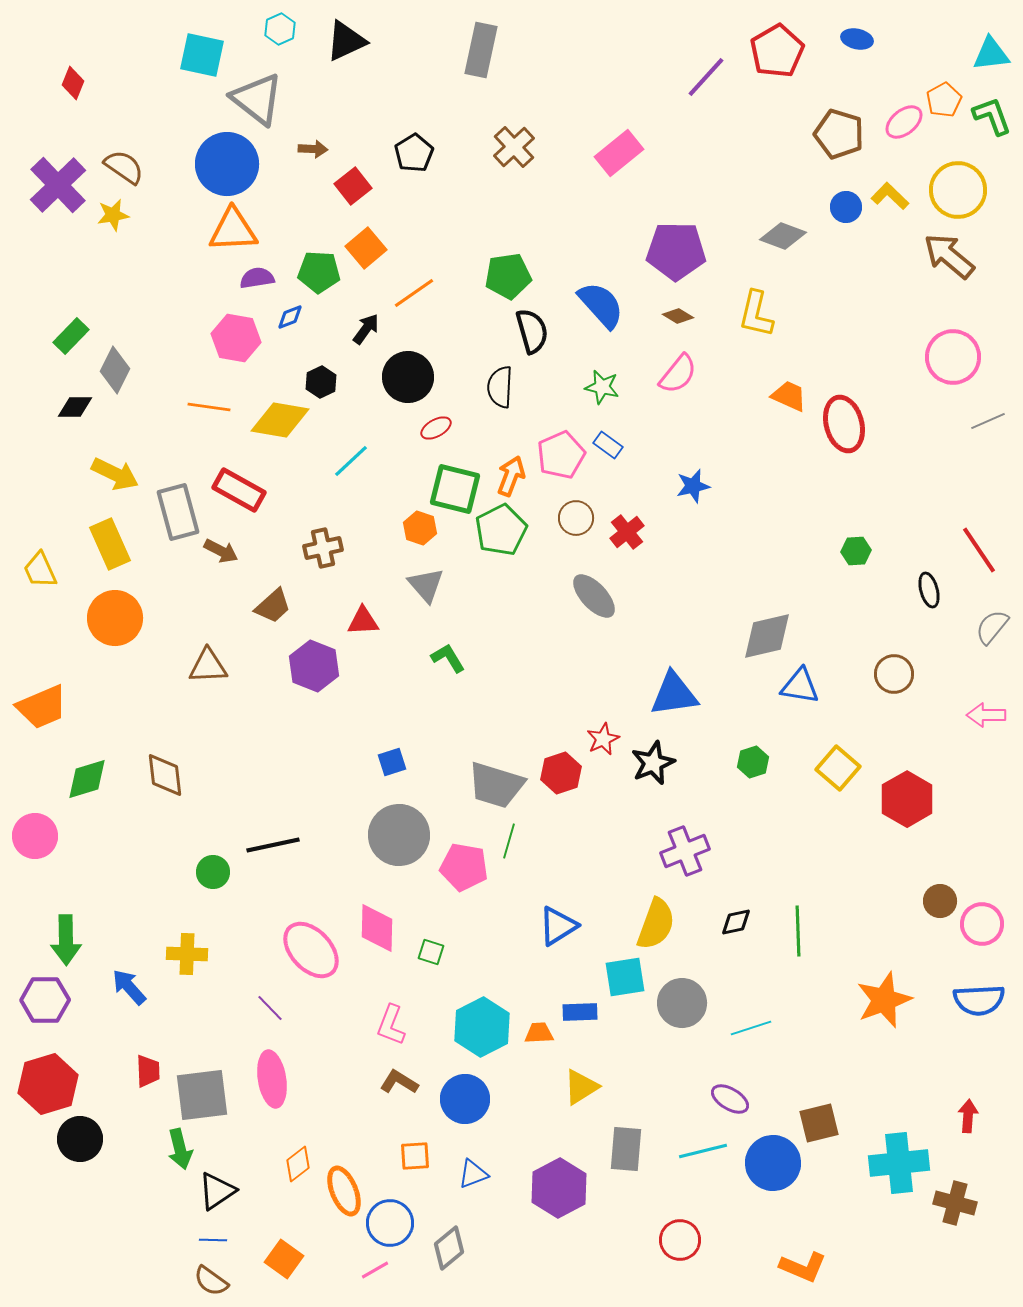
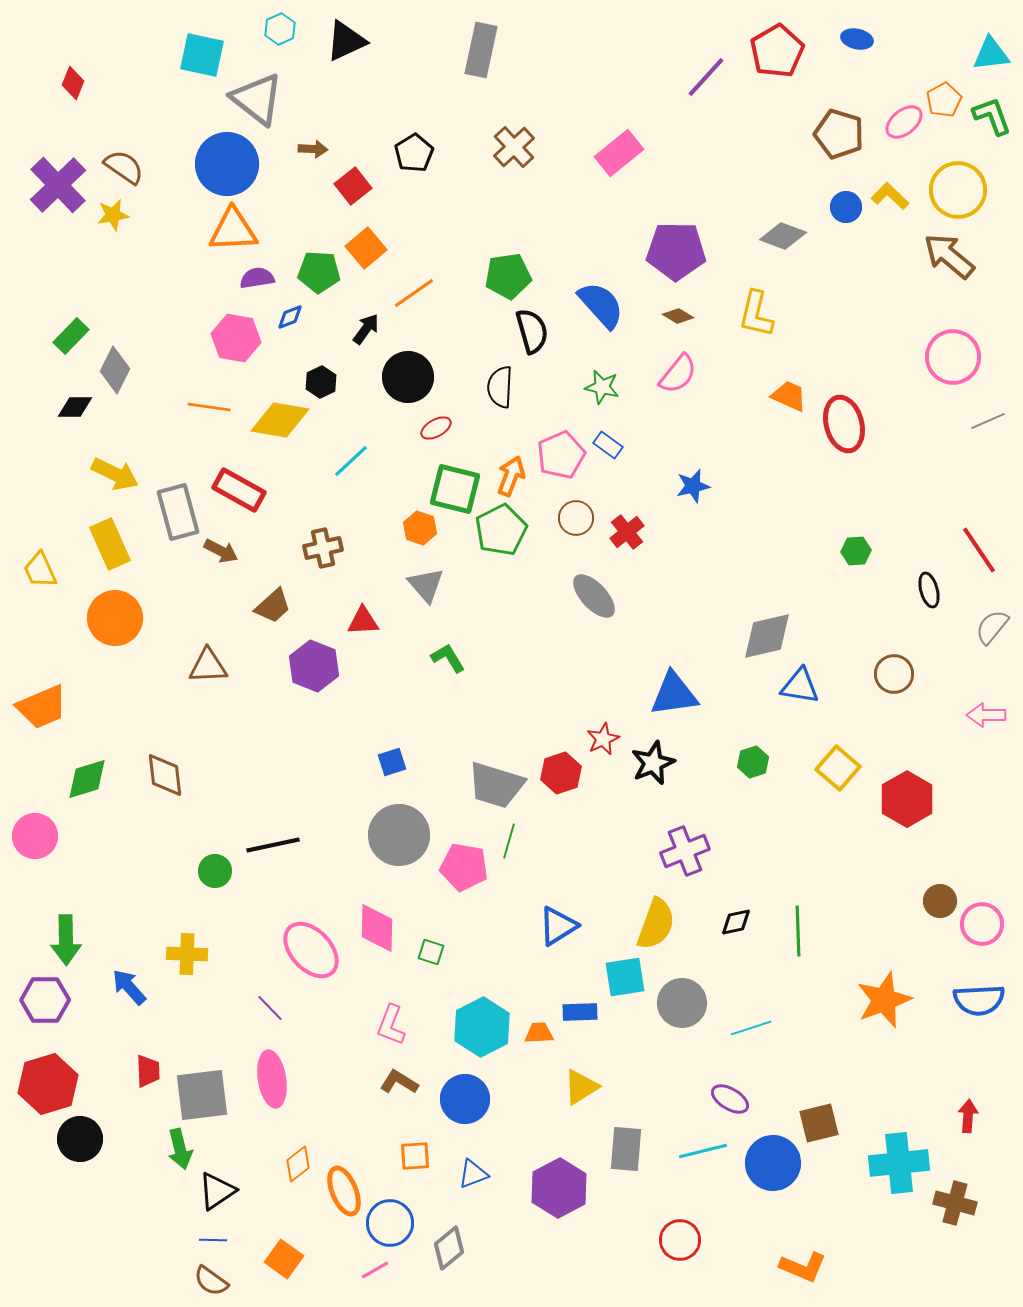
green circle at (213, 872): moved 2 px right, 1 px up
